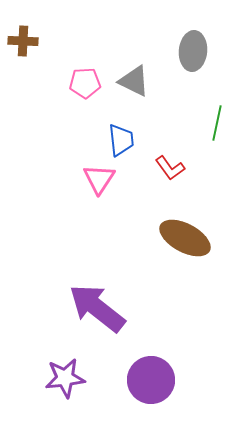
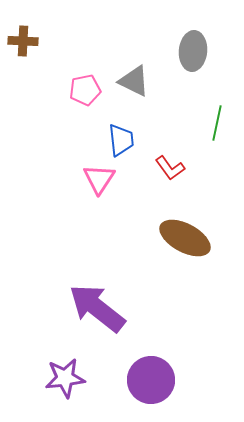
pink pentagon: moved 7 px down; rotated 8 degrees counterclockwise
